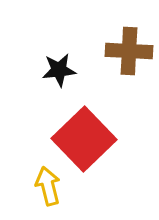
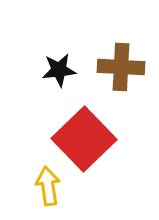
brown cross: moved 8 px left, 16 px down
yellow arrow: rotated 6 degrees clockwise
